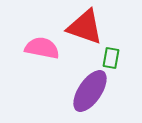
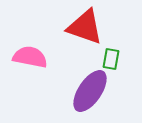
pink semicircle: moved 12 px left, 9 px down
green rectangle: moved 1 px down
